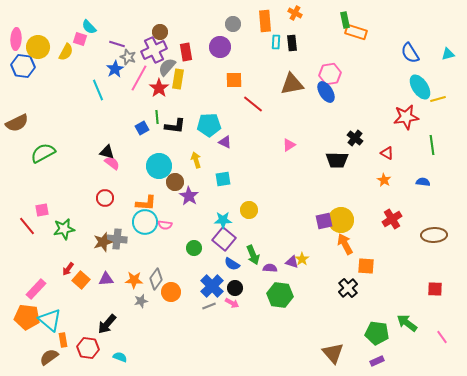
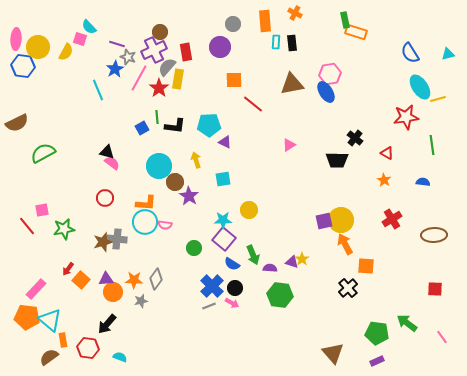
orange circle at (171, 292): moved 58 px left
